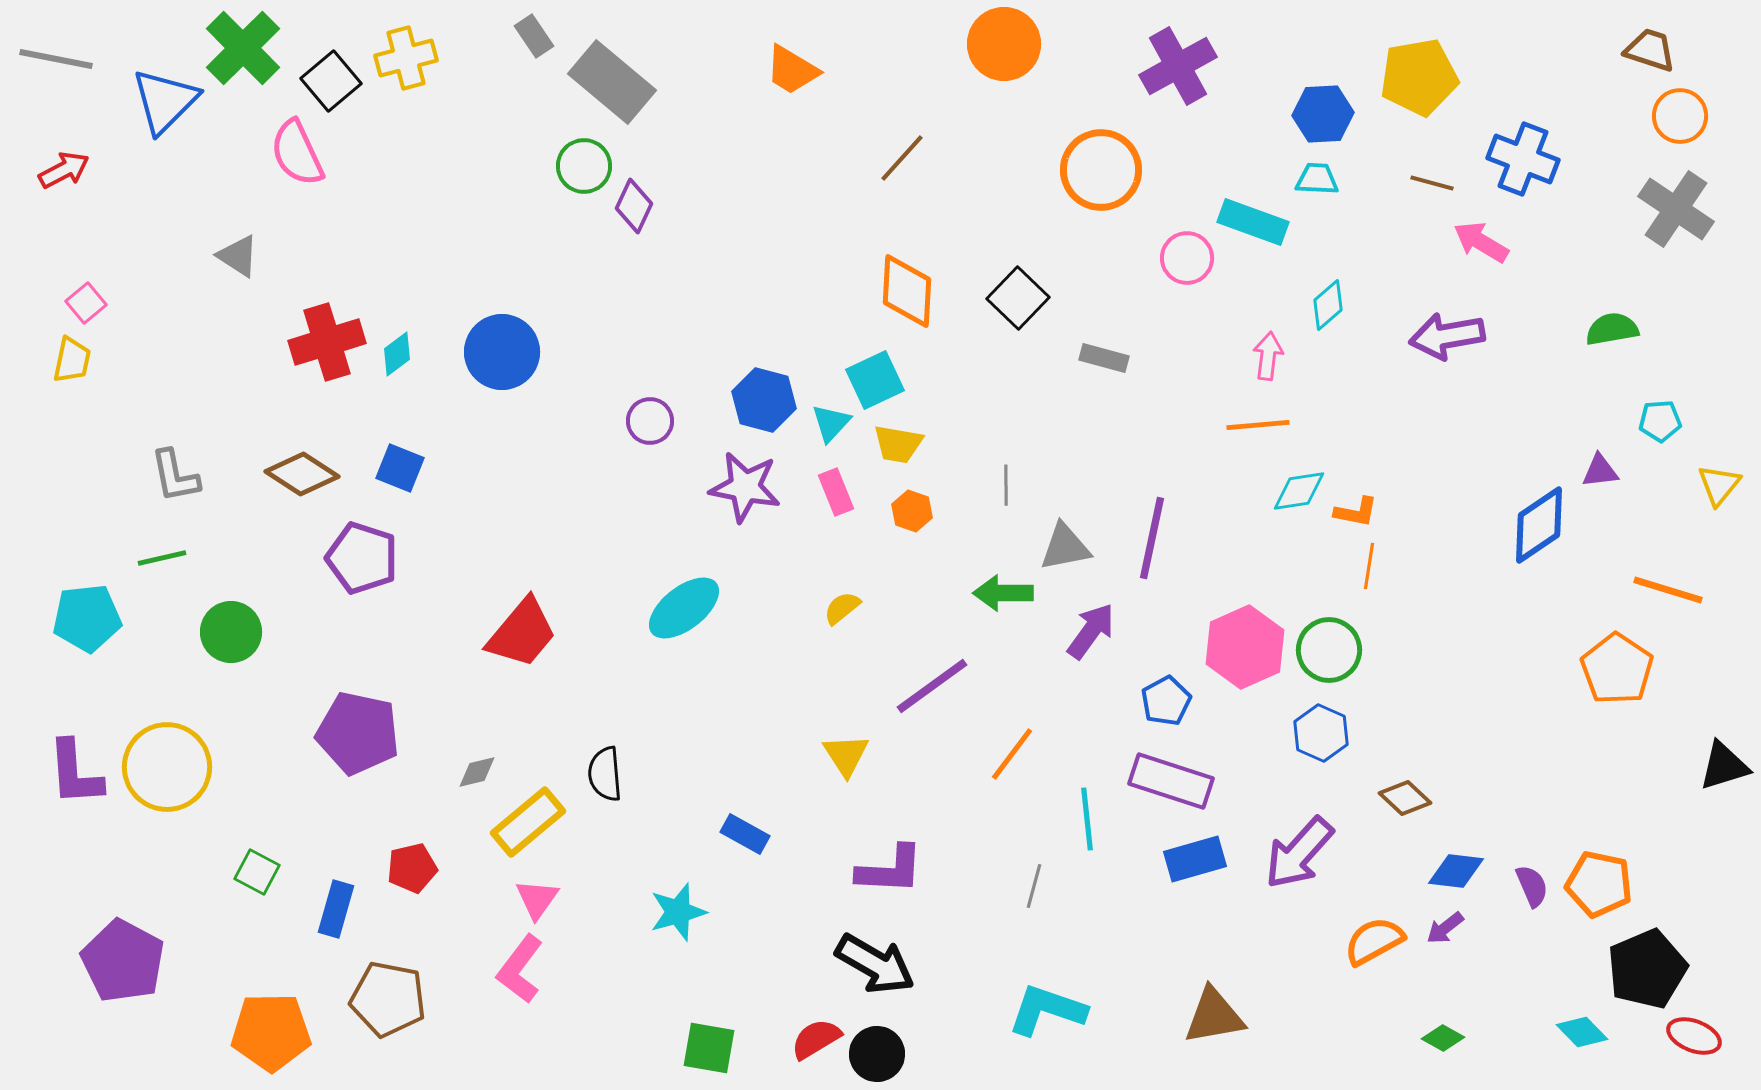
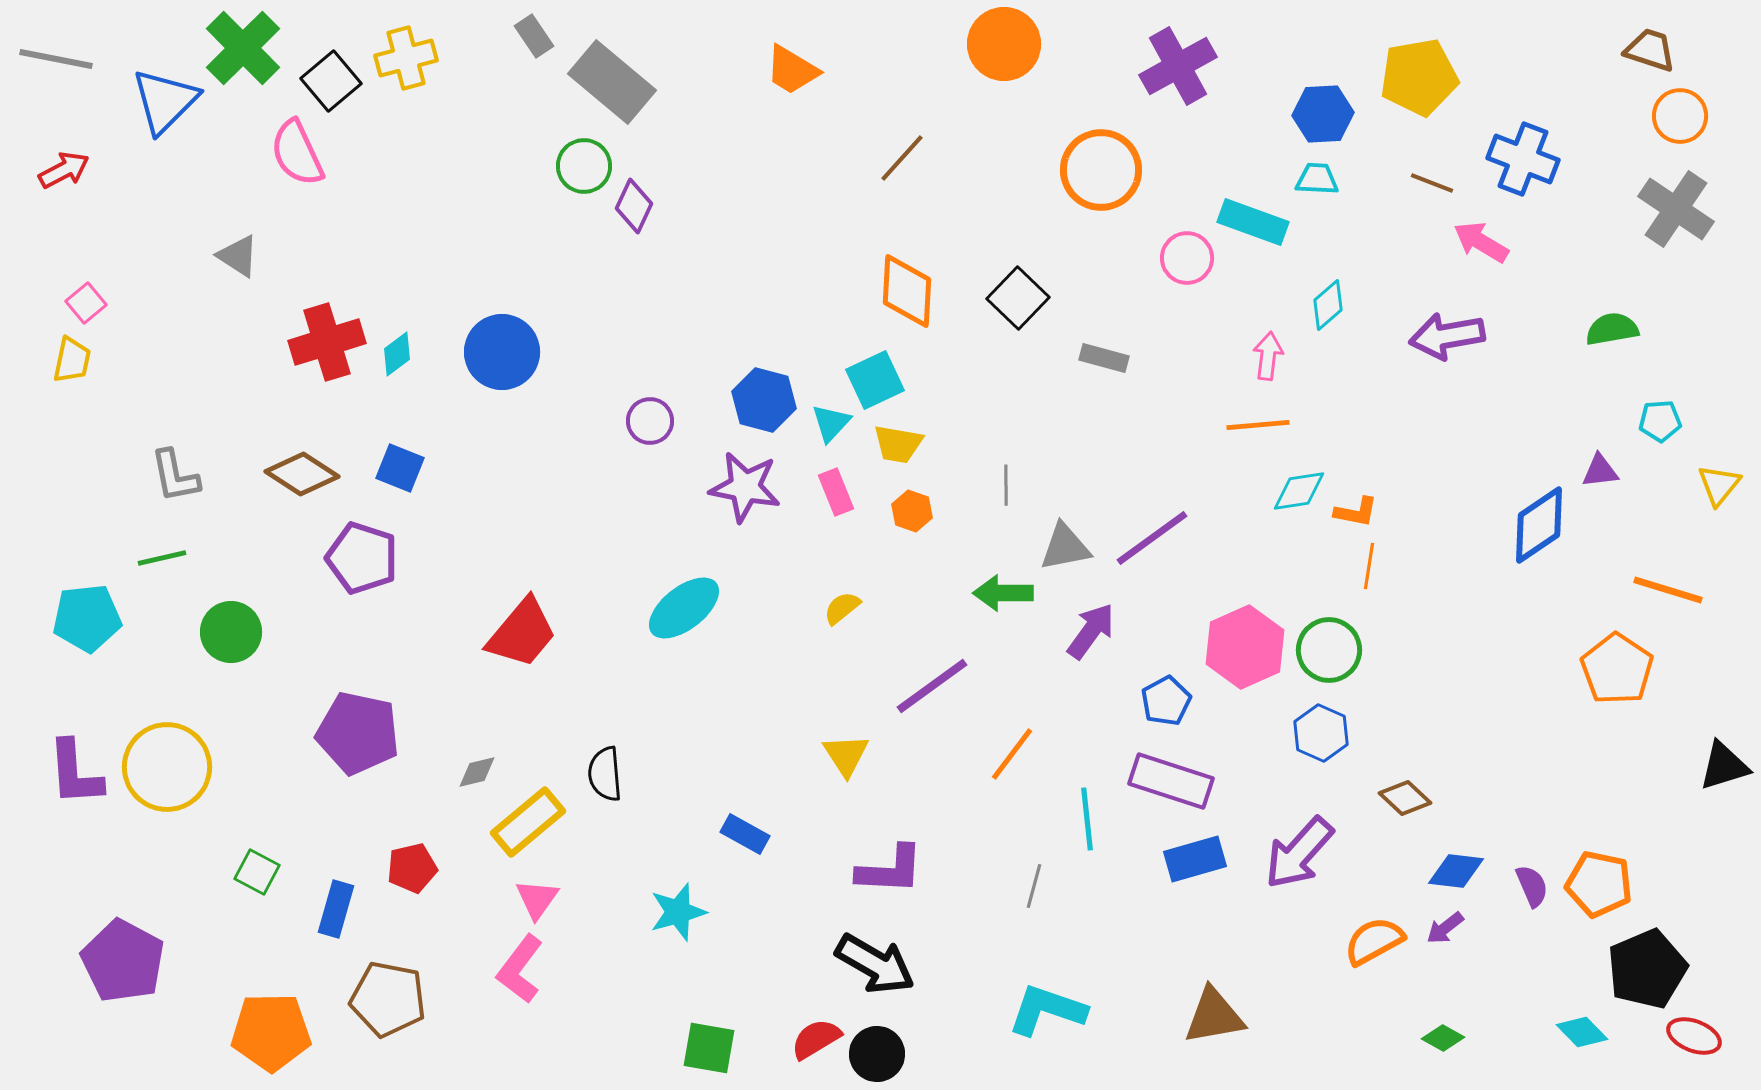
brown line at (1432, 183): rotated 6 degrees clockwise
purple line at (1152, 538): rotated 42 degrees clockwise
